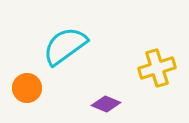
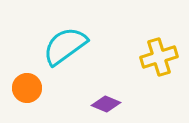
yellow cross: moved 2 px right, 11 px up
